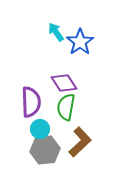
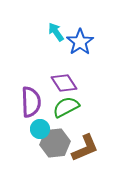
green semicircle: rotated 52 degrees clockwise
brown L-shape: moved 5 px right, 6 px down; rotated 20 degrees clockwise
gray hexagon: moved 10 px right, 7 px up
